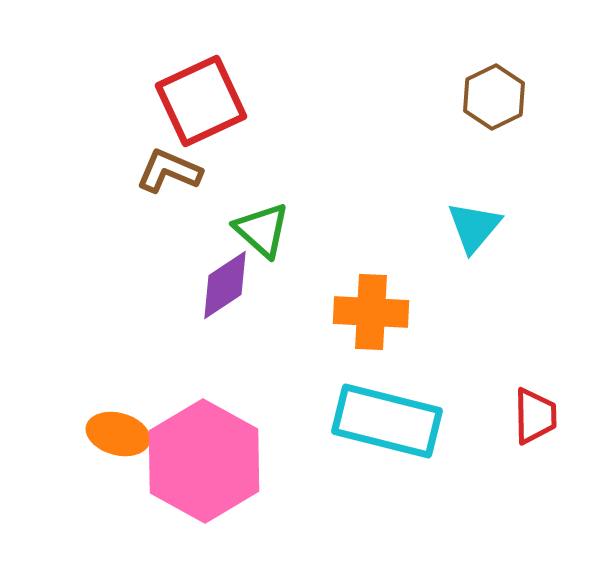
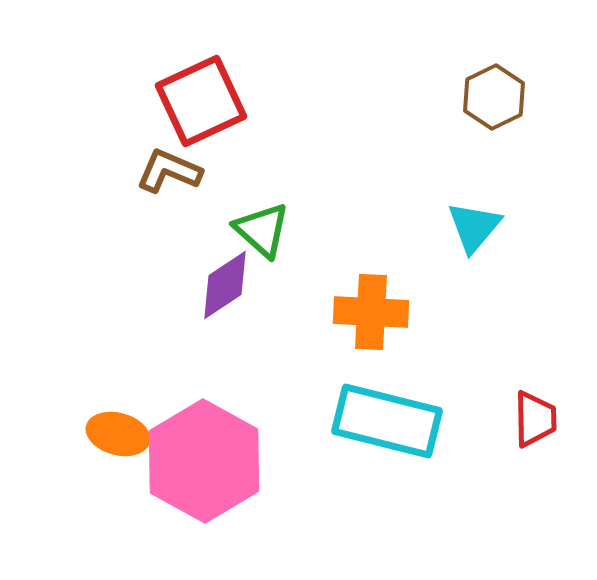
red trapezoid: moved 3 px down
